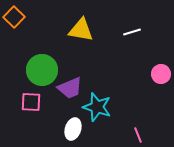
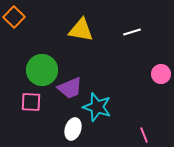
pink line: moved 6 px right
